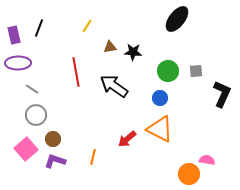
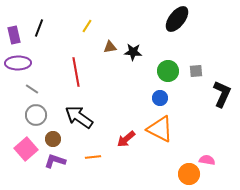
black arrow: moved 35 px left, 31 px down
red arrow: moved 1 px left
orange line: rotated 70 degrees clockwise
